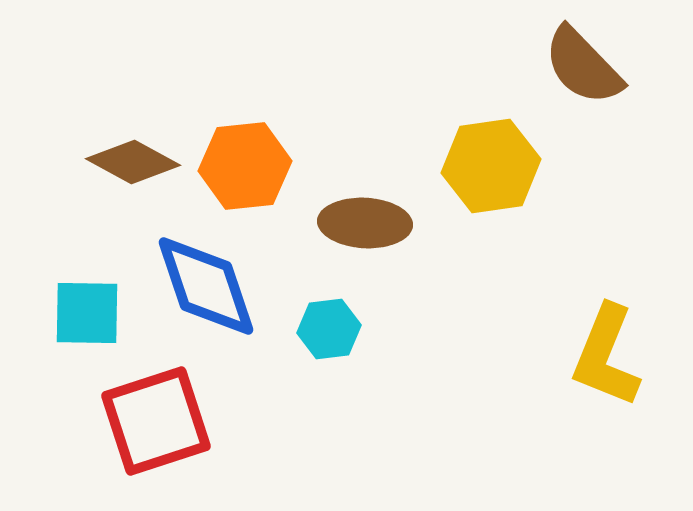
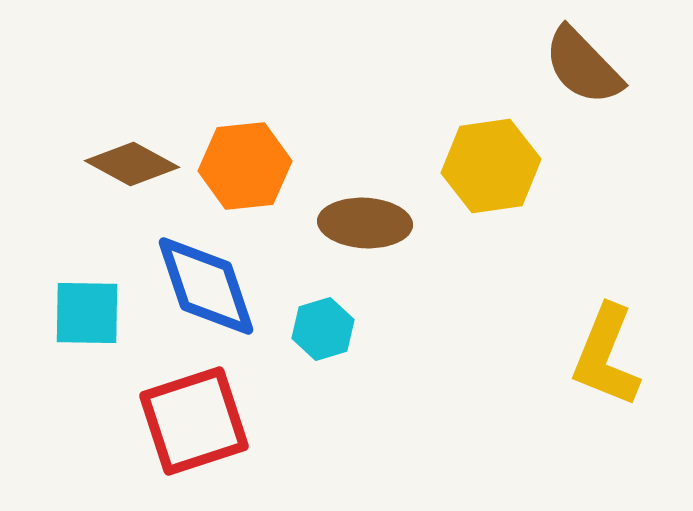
brown diamond: moved 1 px left, 2 px down
cyan hexagon: moved 6 px left; rotated 10 degrees counterclockwise
red square: moved 38 px right
